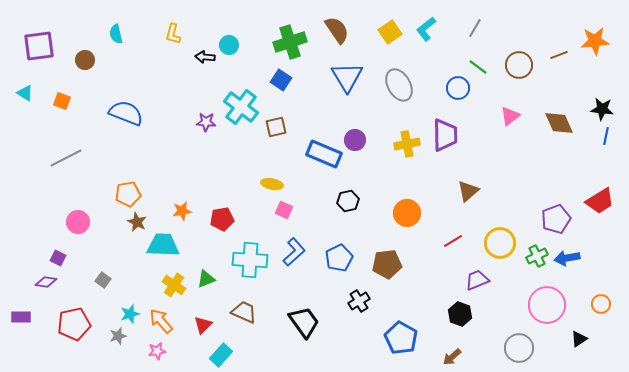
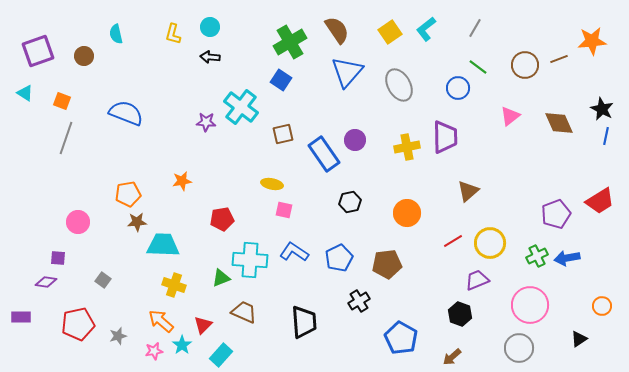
orange star at (595, 41): moved 3 px left
green cross at (290, 42): rotated 12 degrees counterclockwise
cyan circle at (229, 45): moved 19 px left, 18 px up
purple square at (39, 46): moved 1 px left, 5 px down; rotated 12 degrees counterclockwise
brown line at (559, 55): moved 4 px down
black arrow at (205, 57): moved 5 px right
brown circle at (85, 60): moved 1 px left, 4 px up
brown circle at (519, 65): moved 6 px right
blue triangle at (347, 77): moved 5 px up; rotated 12 degrees clockwise
black star at (602, 109): rotated 20 degrees clockwise
brown square at (276, 127): moved 7 px right, 7 px down
purple trapezoid at (445, 135): moved 2 px down
yellow cross at (407, 144): moved 3 px down
blue rectangle at (324, 154): rotated 32 degrees clockwise
gray line at (66, 158): moved 20 px up; rotated 44 degrees counterclockwise
black hexagon at (348, 201): moved 2 px right, 1 px down
pink square at (284, 210): rotated 12 degrees counterclockwise
orange star at (182, 211): moved 30 px up
purple pentagon at (556, 219): moved 5 px up
brown star at (137, 222): rotated 30 degrees counterclockwise
yellow circle at (500, 243): moved 10 px left
blue L-shape at (294, 252): rotated 104 degrees counterclockwise
purple square at (58, 258): rotated 21 degrees counterclockwise
green triangle at (206, 279): moved 15 px right, 1 px up
yellow cross at (174, 285): rotated 15 degrees counterclockwise
orange circle at (601, 304): moved 1 px right, 2 px down
pink circle at (547, 305): moved 17 px left
cyan star at (130, 314): moved 52 px right, 31 px down; rotated 18 degrees counterclockwise
orange arrow at (161, 321): rotated 8 degrees counterclockwise
black trapezoid at (304, 322): rotated 32 degrees clockwise
red pentagon at (74, 324): moved 4 px right
pink star at (157, 351): moved 3 px left
